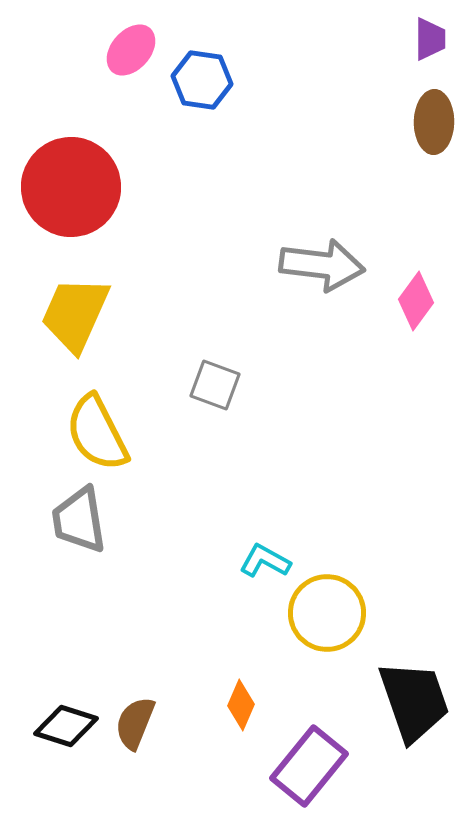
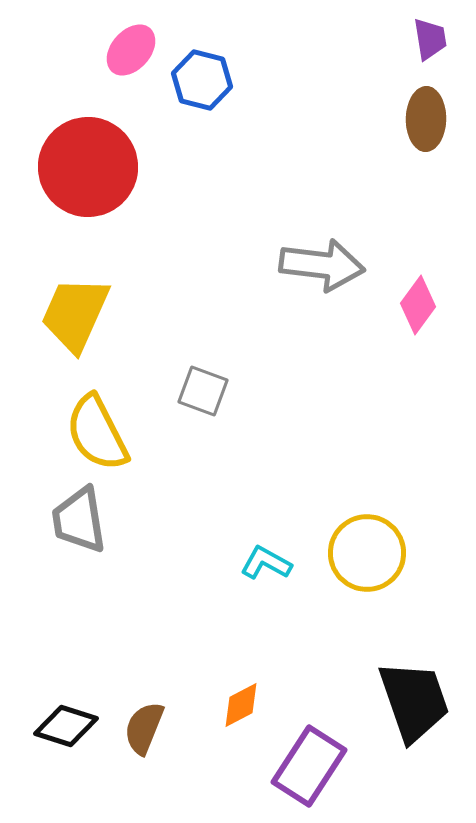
purple trapezoid: rotated 9 degrees counterclockwise
blue hexagon: rotated 6 degrees clockwise
brown ellipse: moved 8 px left, 3 px up
red circle: moved 17 px right, 20 px up
pink diamond: moved 2 px right, 4 px down
gray square: moved 12 px left, 6 px down
cyan L-shape: moved 1 px right, 2 px down
yellow circle: moved 40 px right, 60 px up
orange diamond: rotated 39 degrees clockwise
brown semicircle: moved 9 px right, 5 px down
purple rectangle: rotated 6 degrees counterclockwise
